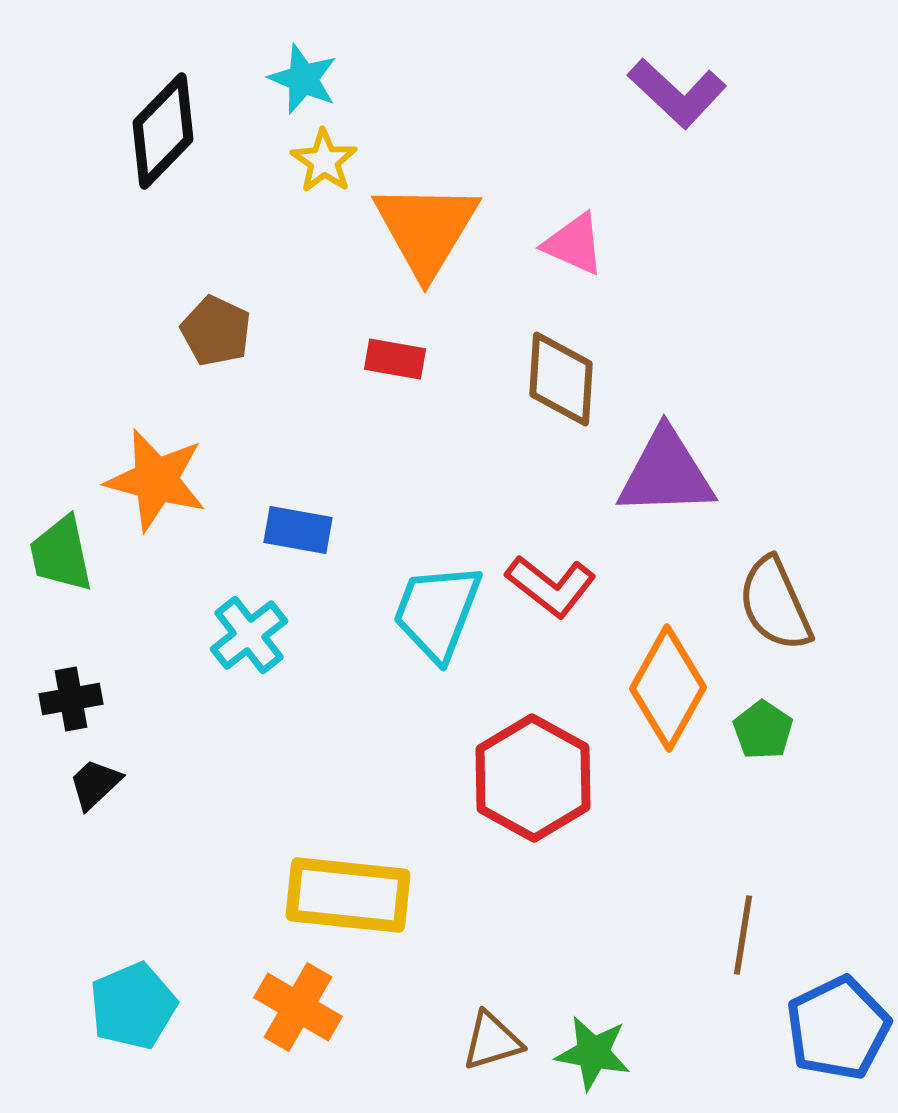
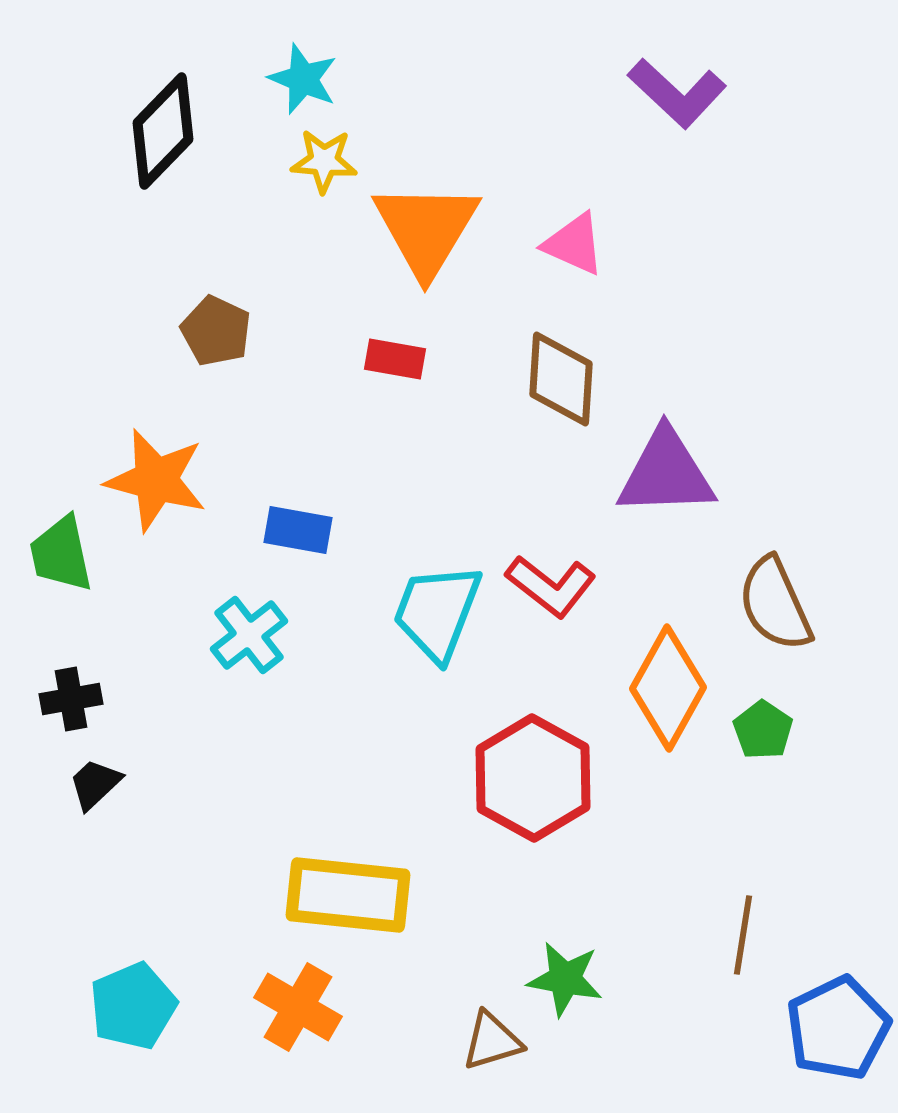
yellow star: rotated 30 degrees counterclockwise
green star: moved 28 px left, 74 px up
